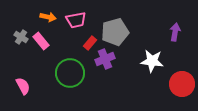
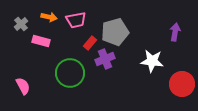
orange arrow: moved 1 px right
gray cross: moved 13 px up; rotated 16 degrees clockwise
pink rectangle: rotated 36 degrees counterclockwise
